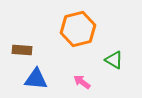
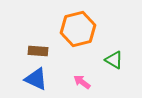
brown rectangle: moved 16 px right, 1 px down
blue triangle: rotated 20 degrees clockwise
